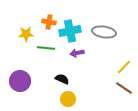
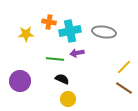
green line: moved 9 px right, 11 px down
